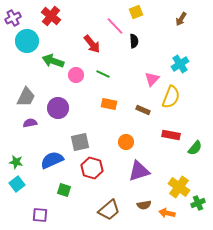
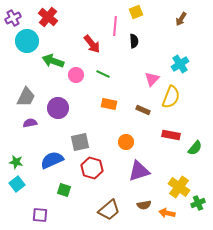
red cross: moved 3 px left, 1 px down
pink line: rotated 48 degrees clockwise
